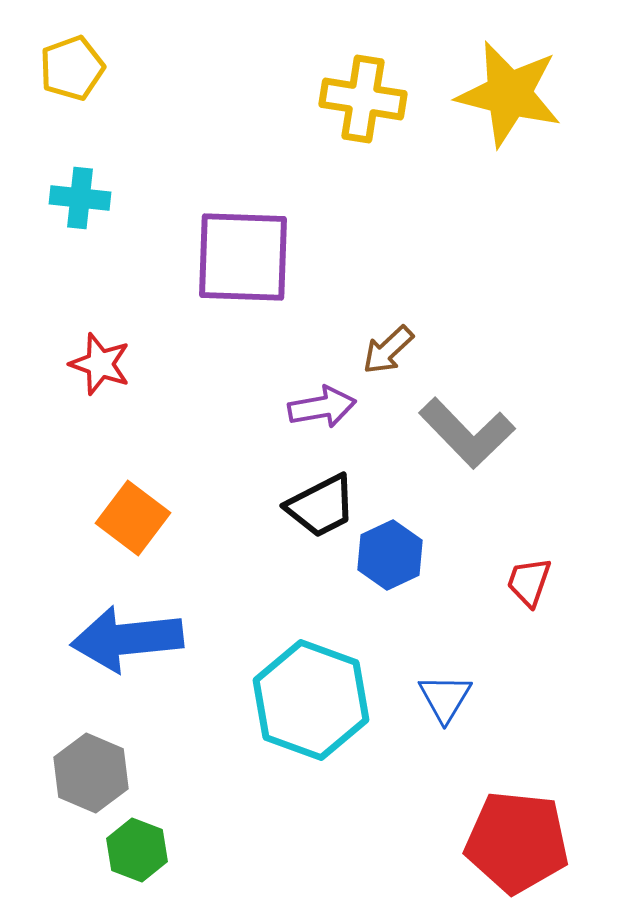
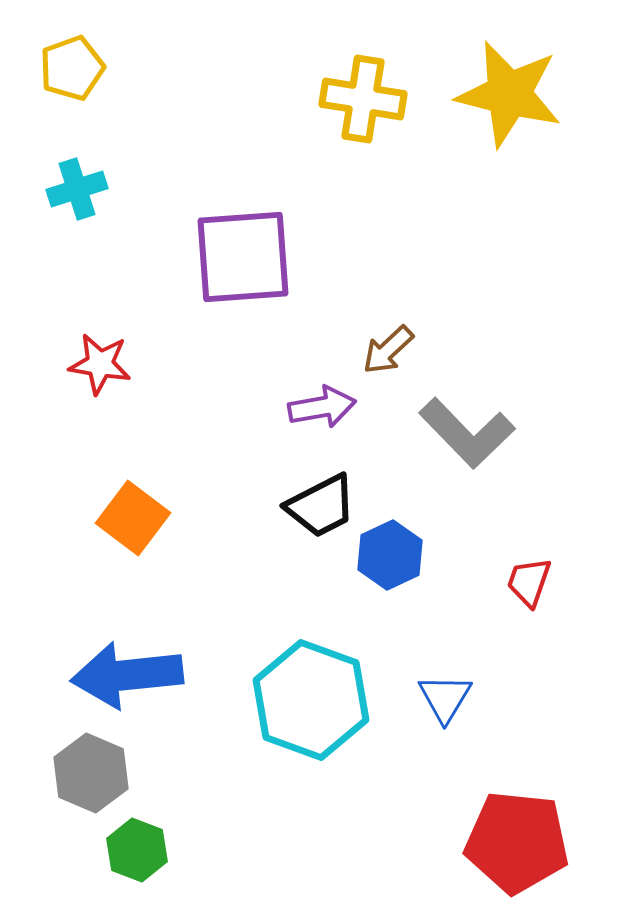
cyan cross: moved 3 px left, 9 px up; rotated 24 degrees counterclockwise
purple square: rotated 6 degrees counterclockwise
red star: rotated 10 degrees counterclockwise
blue arrow: moved 36 px down
